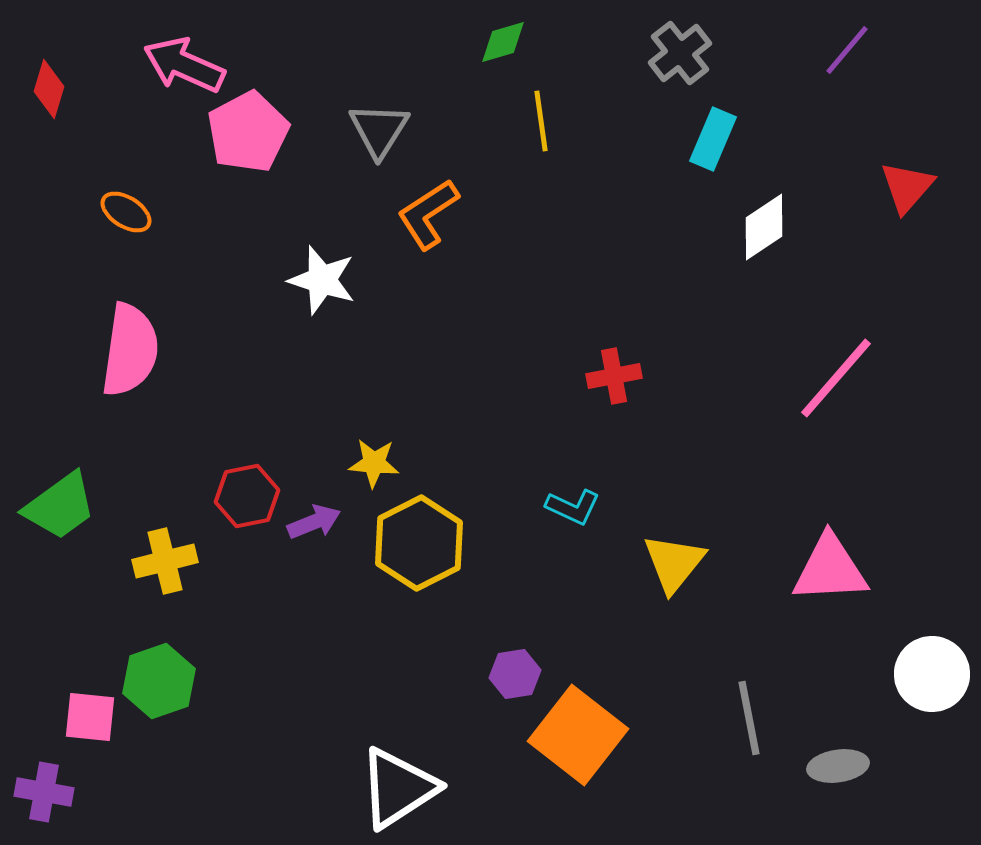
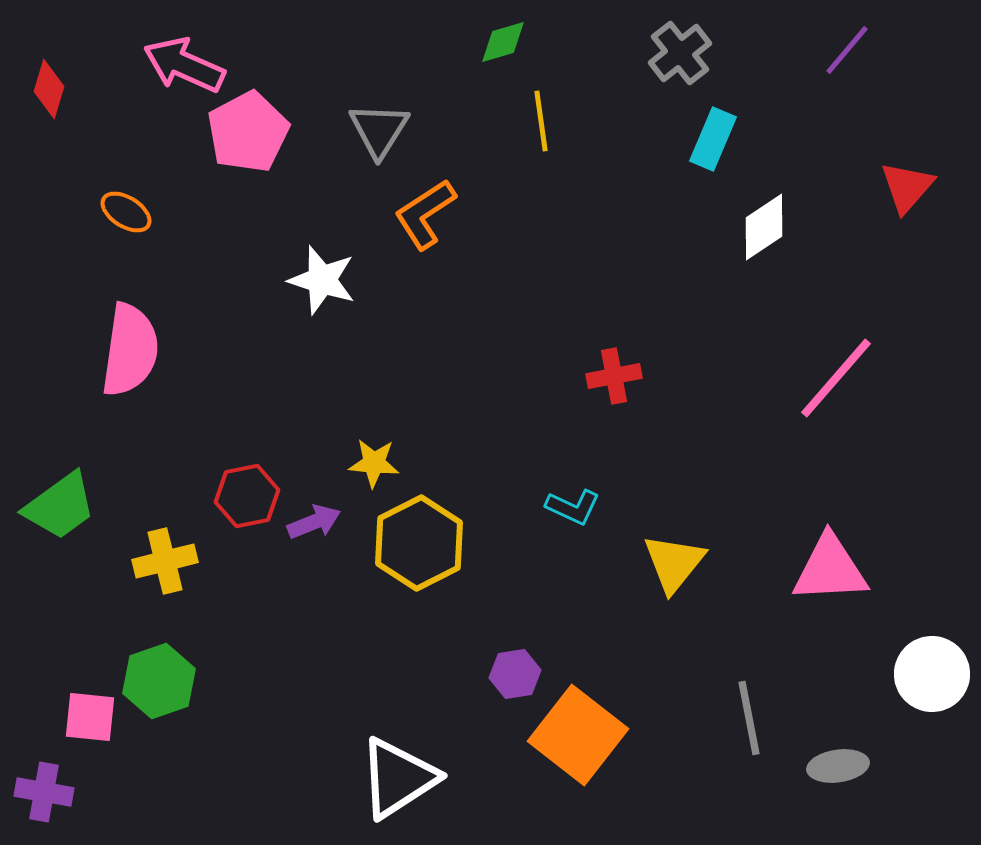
orange L-shape: moved 3 px left
white triangle: moved 10 px up
